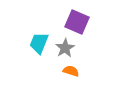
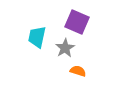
cyan trapezoid: moved 2 px left, 6 px up; rotated 10 degrees counterclockwise
orange semicircle: moved 7 px right
